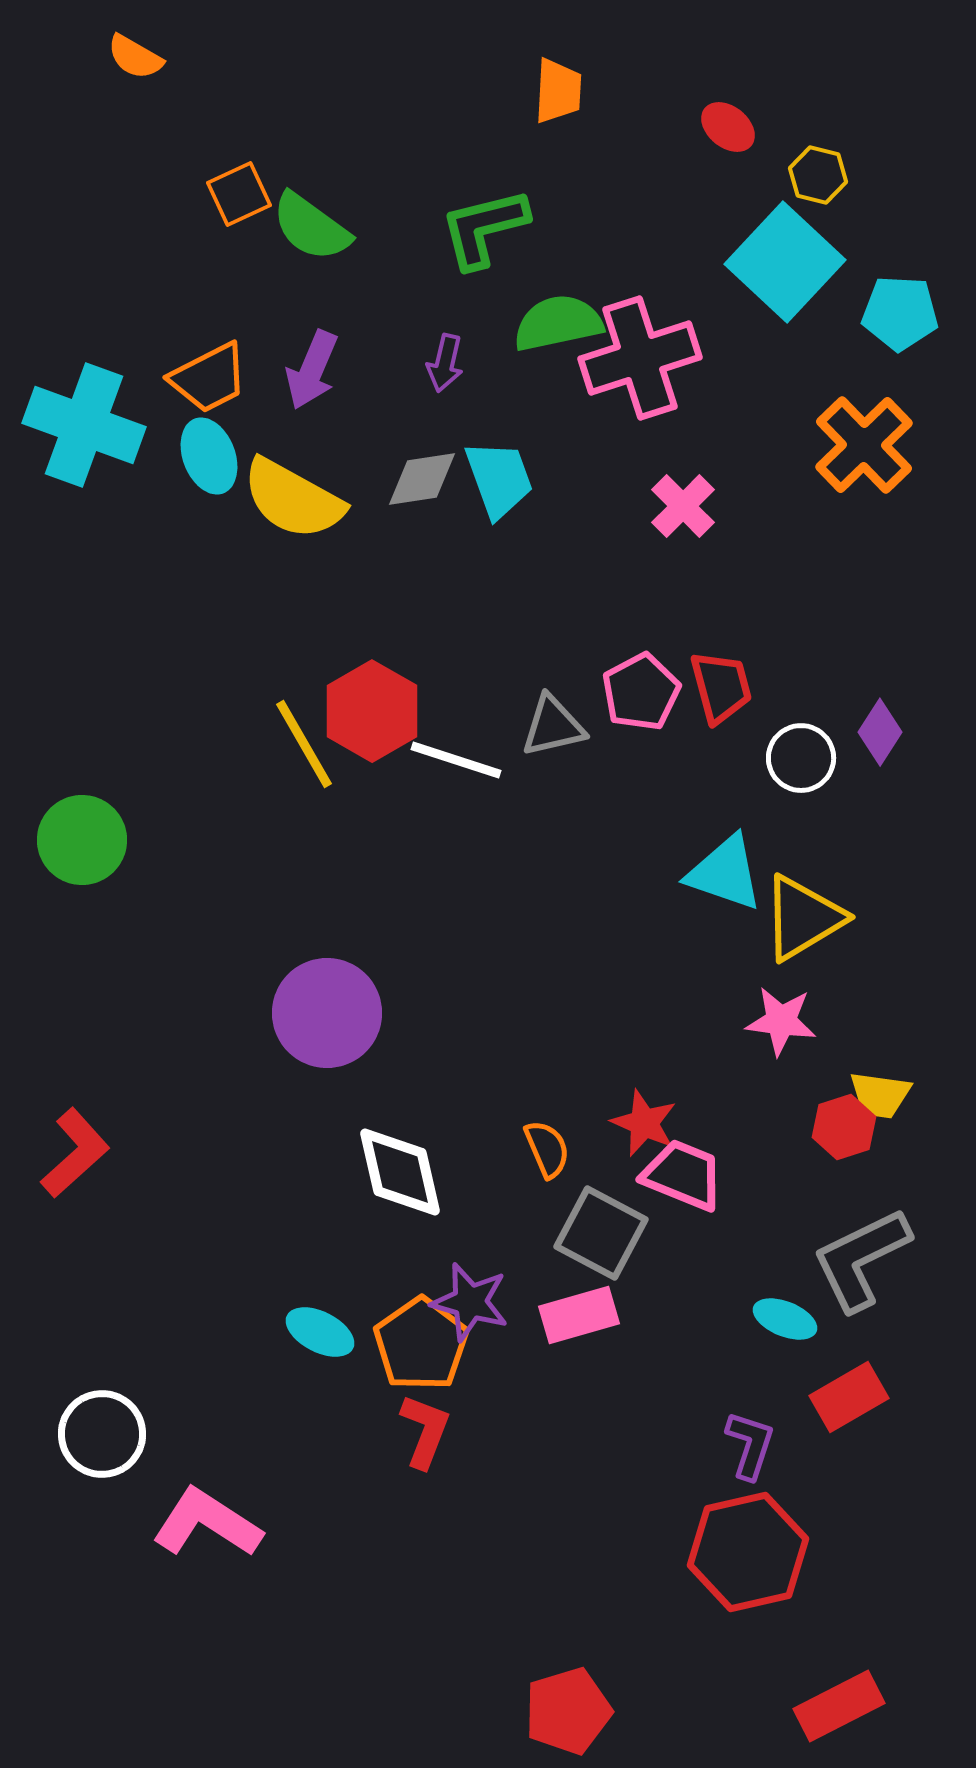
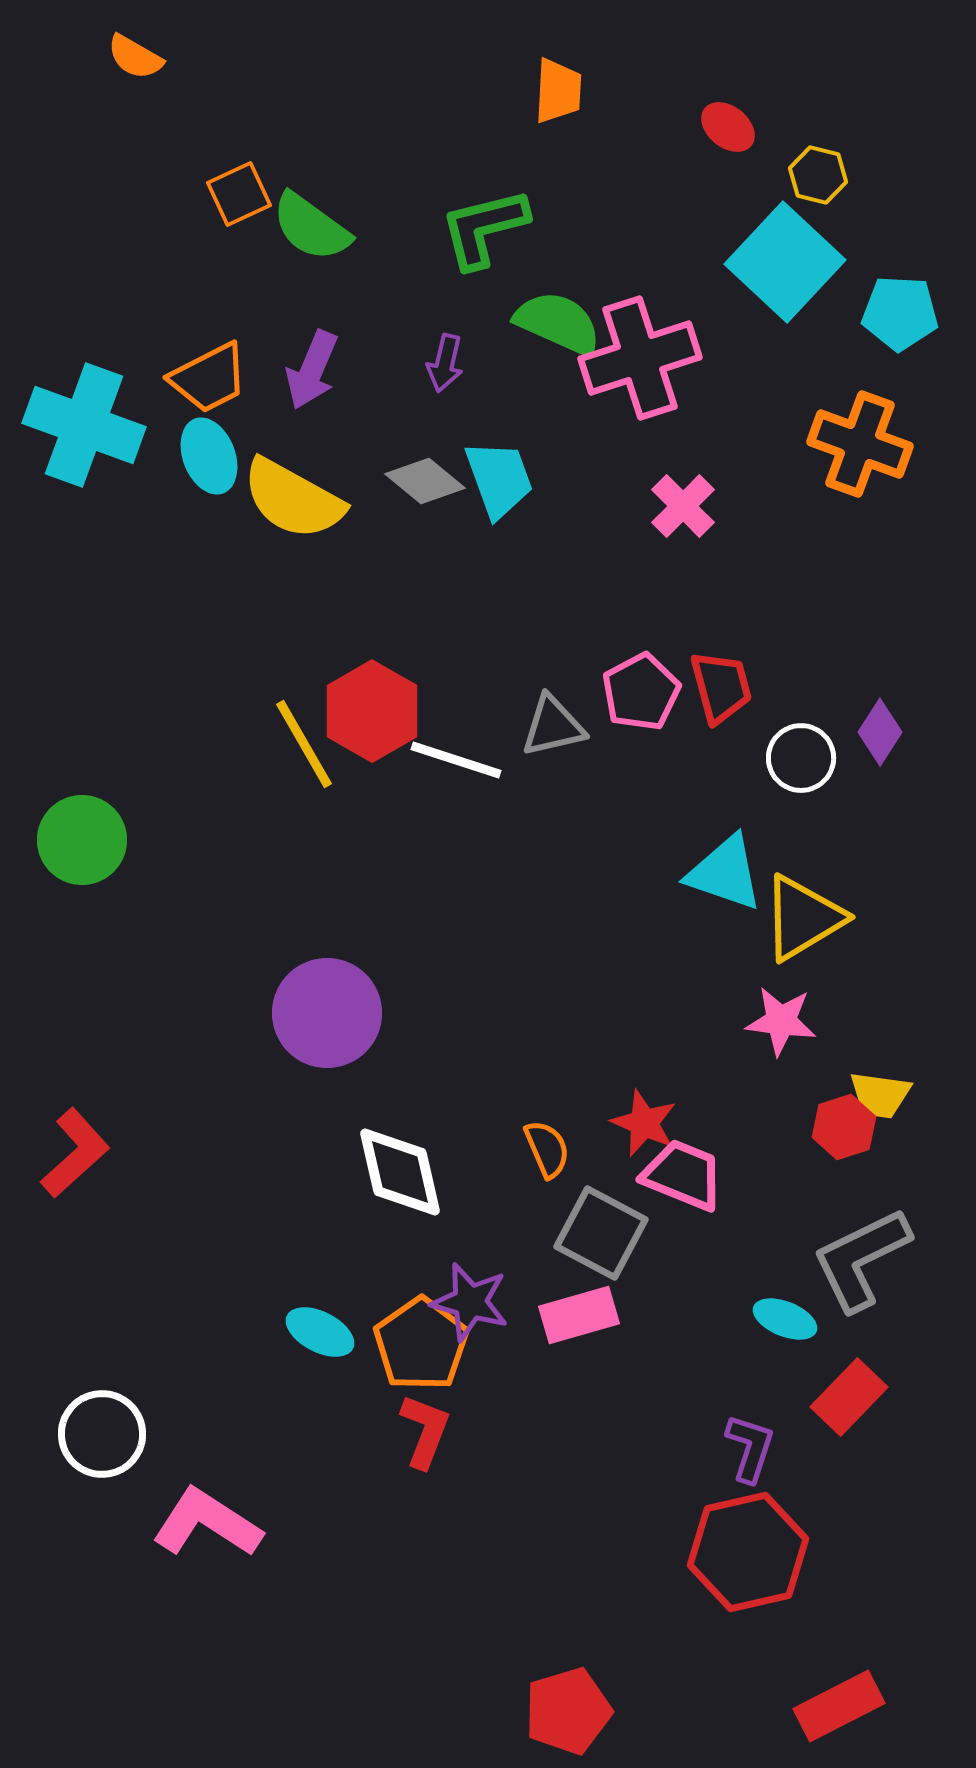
green semicircle at (558, 323): rotated 36 degrees clockwise
orange cross at (864, 445): moved 4 px left, 1 px up; rotated 26 degrees counterclockwise
gray diamond at (422, 479): moved 3 px right, 2 px down; rotated 48 degrees clockwise
red rectangle at (849, 1397): rotated 16 degrees counterclockwise
purple L-shape at (750, 1445): moved 3 px down
